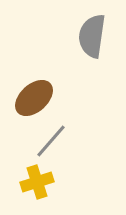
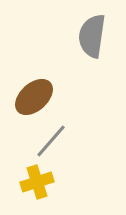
brown ellipse: moved 1 px up
